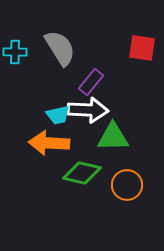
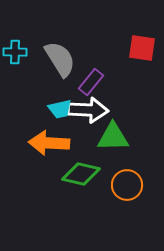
gray semicircle: moved 11 px down
cyan trapezoid: moved 2 px right, 6 px up
green diamond: moved 1 px left, 1 px down
